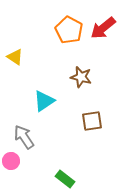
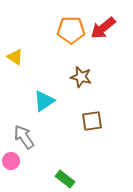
orange pentagon: moved 2 px right; rotated 28 degrees counterclockwise
